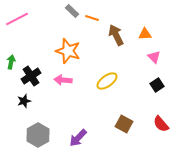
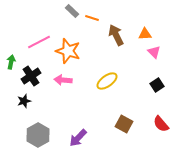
pink line: moved 22 px right, 23 px down
pink triangle: moved 5 px up
